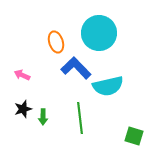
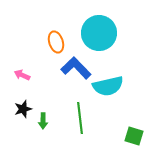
green arrow: moved 4 px down
